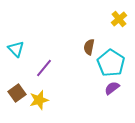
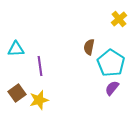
cyan triangle: rotated 48 degrees counterclockwise
purple line: moved 4 px left, 2 px up; rotated 48 degrees counterclockwise
purple semicircle: rotated 14 degrees counterclockwise
